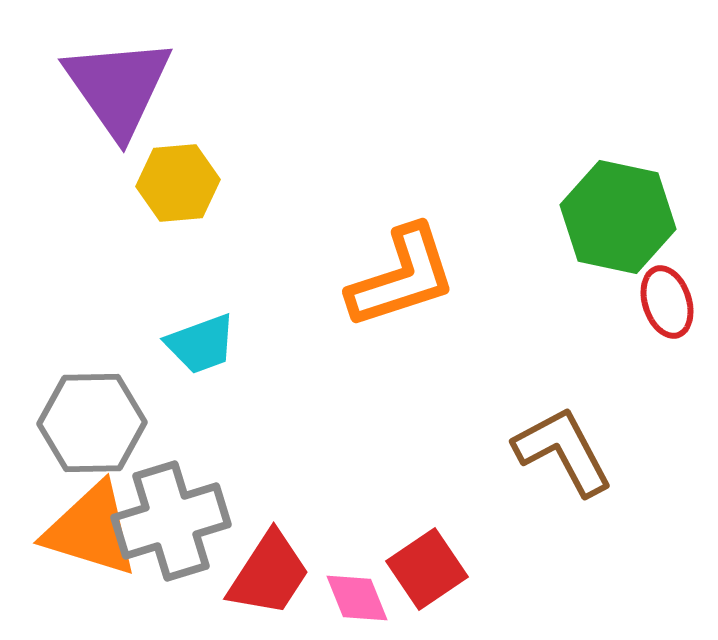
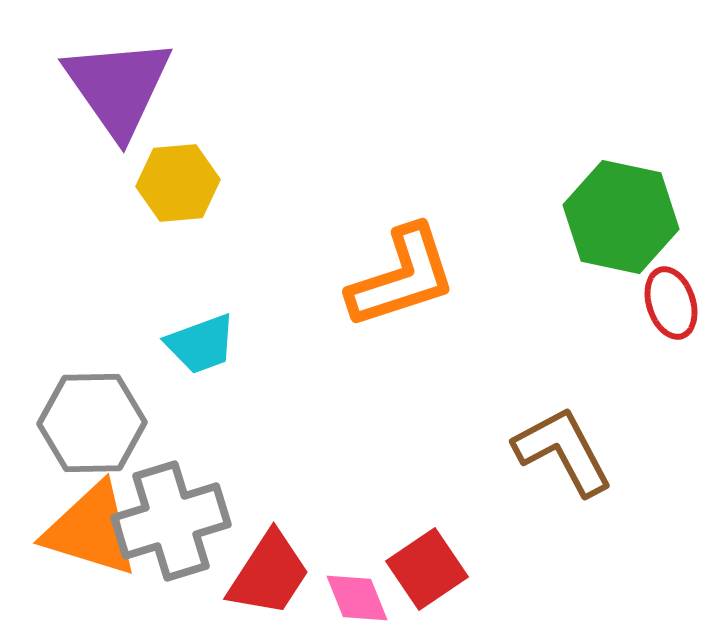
green hexagon: moved 3 px right
red ellipse: moved 4 px right, 1 px down
